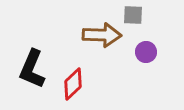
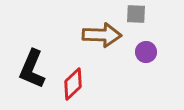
gray square: moved 3 px right, 1 px up
